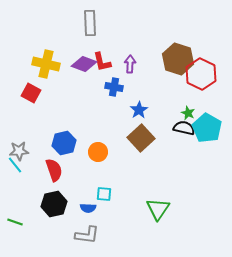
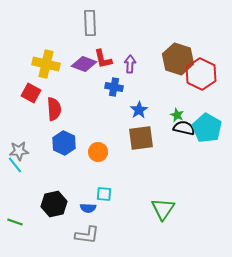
red L-shape: moved 1 px right, 3 px up
green star: moved 11 px left, 2 px down
brown square: rotated 36 degrees clockwise
blue hexagon: rotated 20 degrees counterclockwise
red semicircle: moved 61 px up; rotated 15 degrees clockwise
green triangle: moved 5 px right
